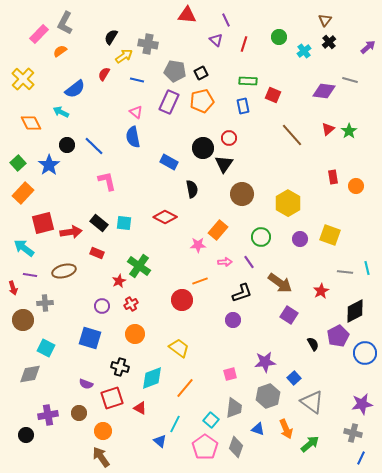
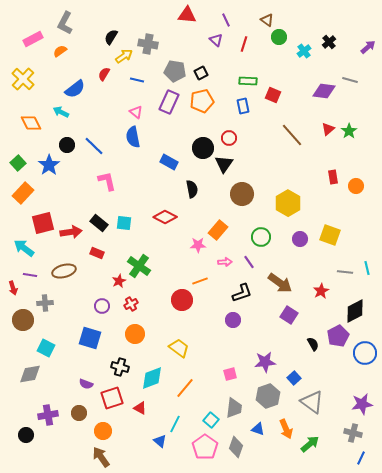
brown triangle at (325, 20): moved 58 px left; rotated 32 degrees counterclockwise
pink rectangle at (39, 34): moved 6 px left, 5 px down; rotated 18 degrees clockwise
